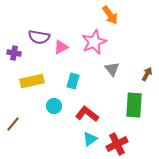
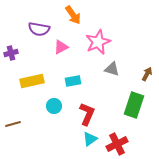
orange arrow: moved 37 px left
purple semicircle: moved 8 px up
pink star: moved 4 px right
purple cross: moved 3 px left; rotated 24 degrees counterclockwise
gray triangle: rotated 35 degrees counterclockwise
cyan rectangle: rotated 63 degrees clockwise
green rectangle: rotated 15 degrees clockwise
red L-shape: rotated 75 degrees clockwise
brown line: rotated 35 degrees clockwise
